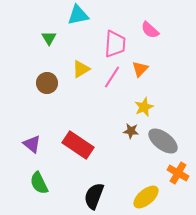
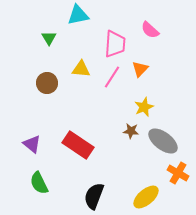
yellow triangle: rotated 36 degrees clockwise
